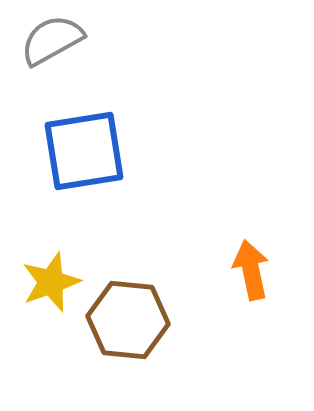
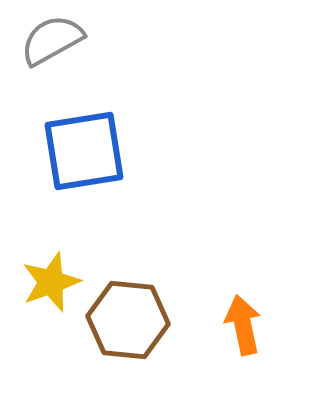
orange arrow: moved 8 px left, 55 px down
